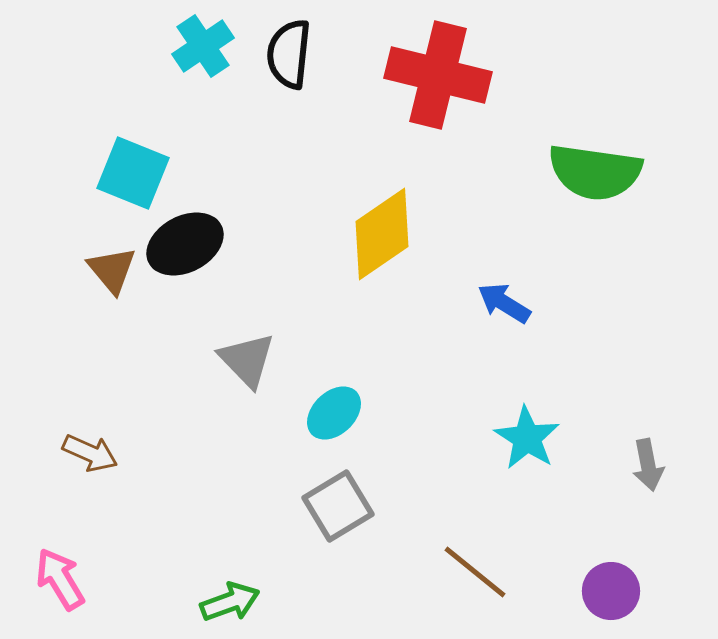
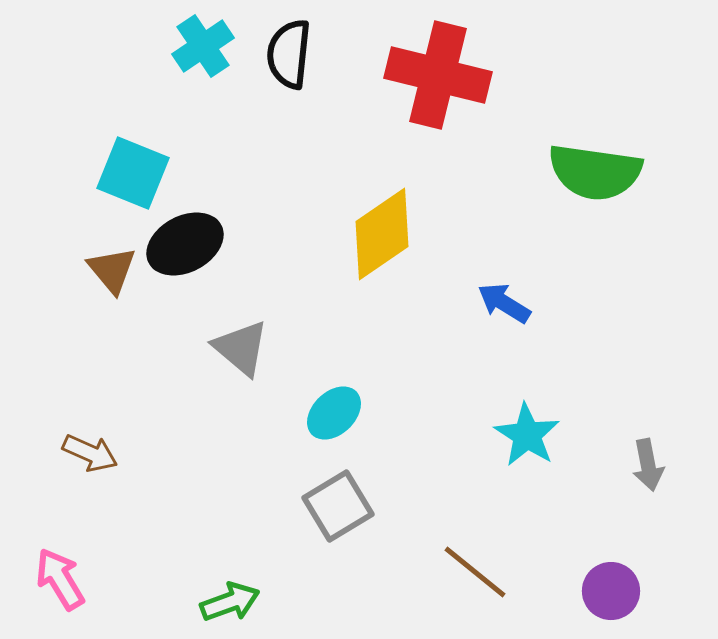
gray triangle: moved 6 px left, 12 px up; rotated 6 degrees counterclockwise
cyan star: moved 3 px up
